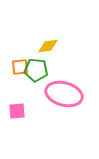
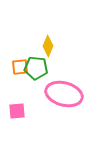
yellow diamond: rotated 60 degrees counterclockwise
green pentagon: moved 2 px up
